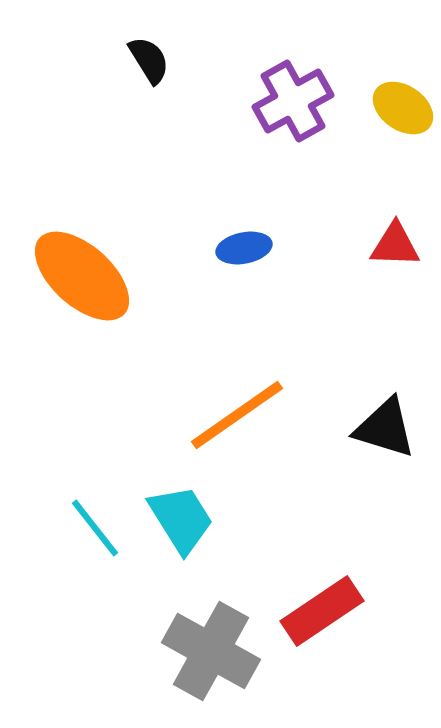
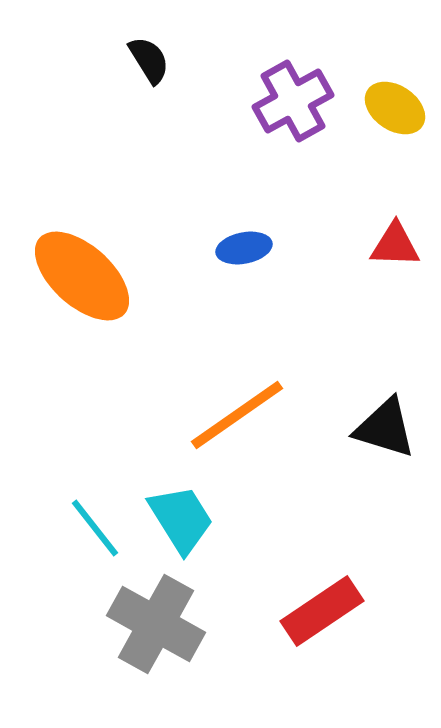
yellow ellipse: moved 8 px left
gray cross: moved 55 px left, 27 px up
